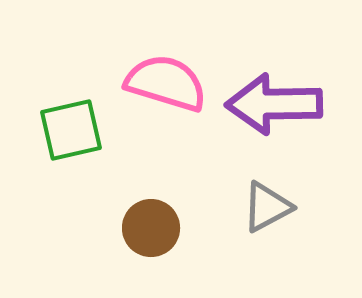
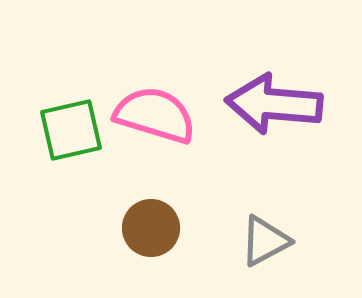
pink semicircle: moved 11 px left, 32 px down
purple arrow: rotated 6 degrees clockwise
gray triangle: moved 2 px left, 34 px down
